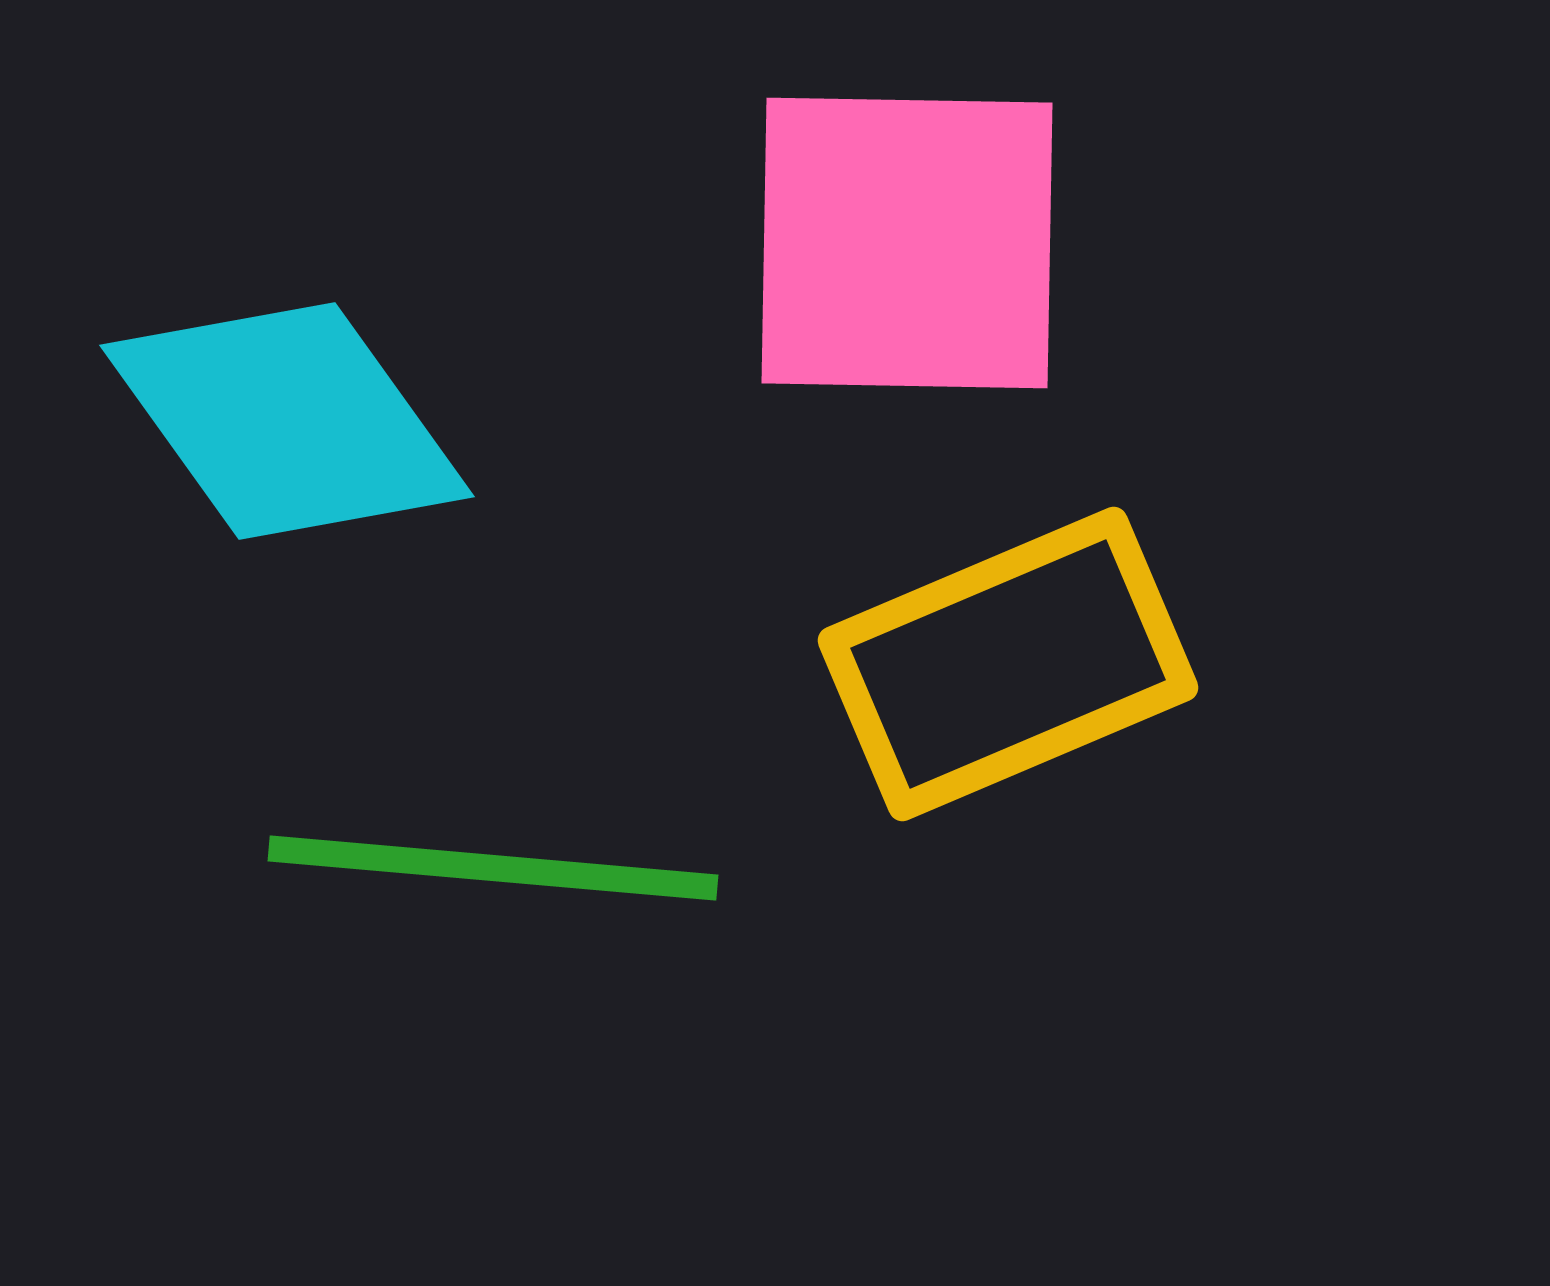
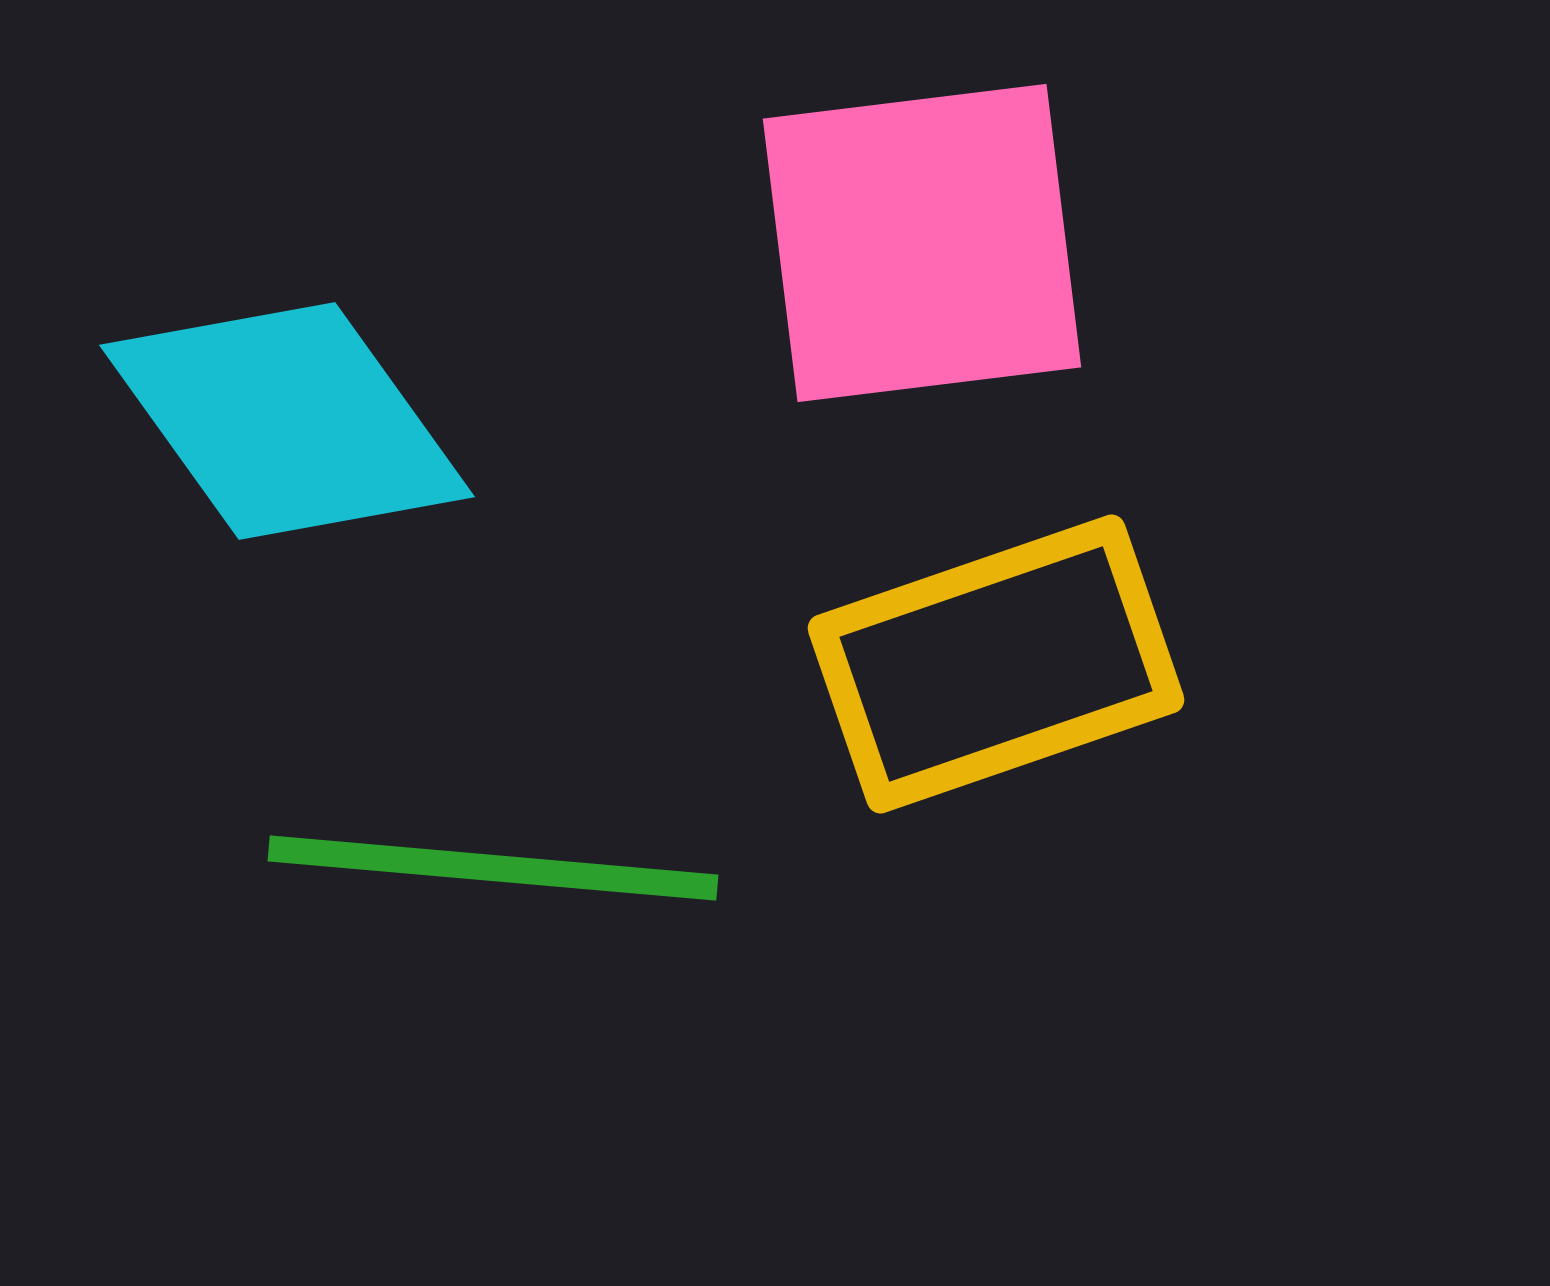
pink square: moved 15 px right; rotated 8 degrees counterclockwise
yellow rectangle: moved 12 px left; rotated 4 degrees clockwise
